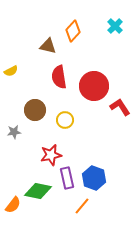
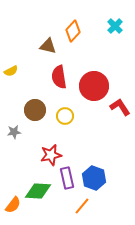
yellow circle: moved 4 px up
green diamond: rotated 8 degrees counterclockwise
